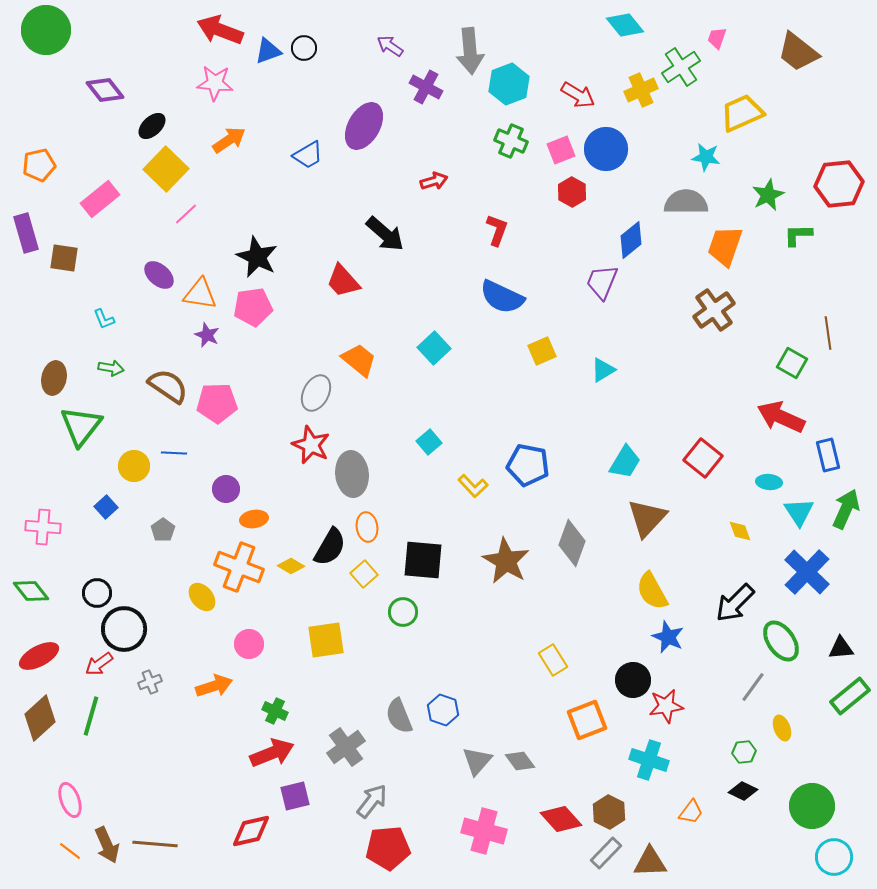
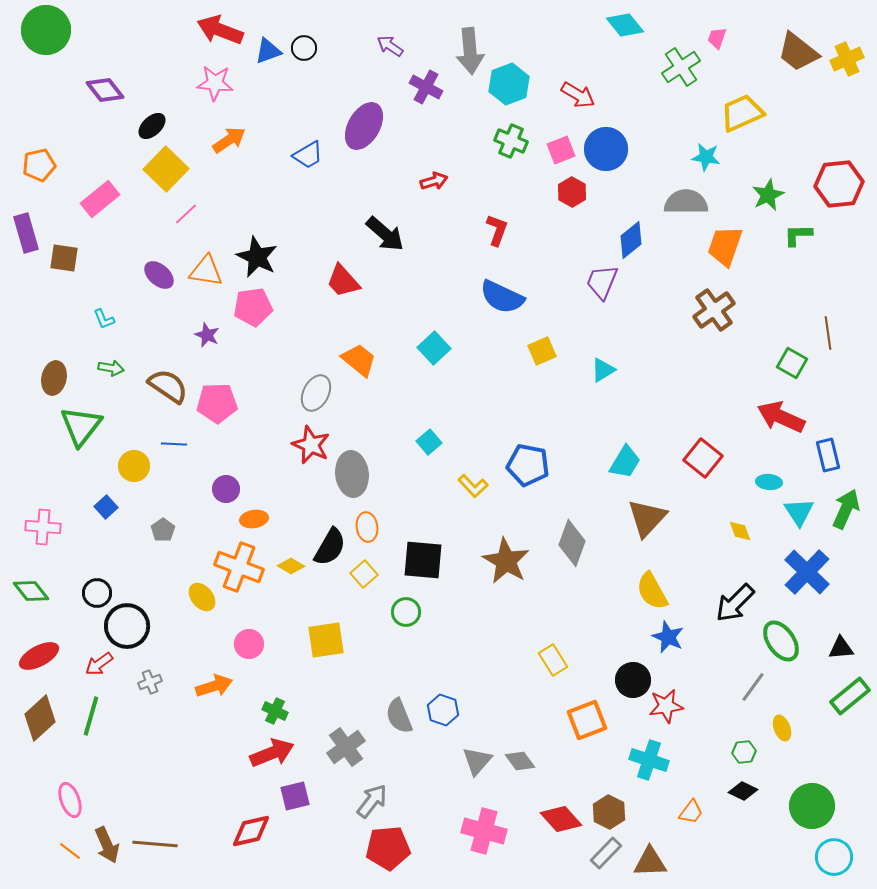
yellow cross at (641, 90): moved 206 px right, 31 px up
orange triangle at (200, 294): moved 6 px right, 23 px up
blue line at (174, 453): moved 9 px up
green circle at (403, 612): moved 3 px right
black circle at (124, 629): moved 3 px right, 3 px up
